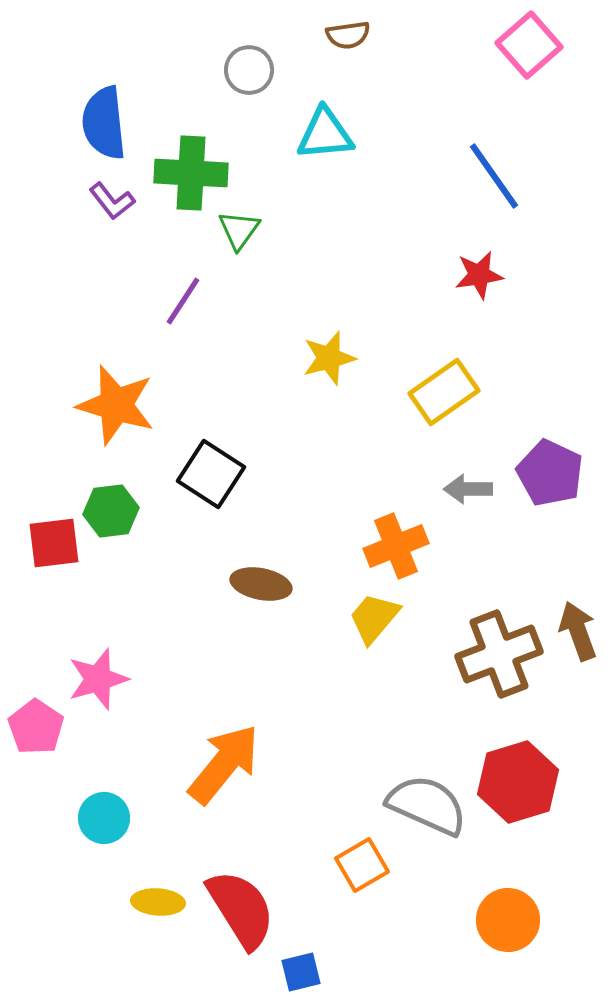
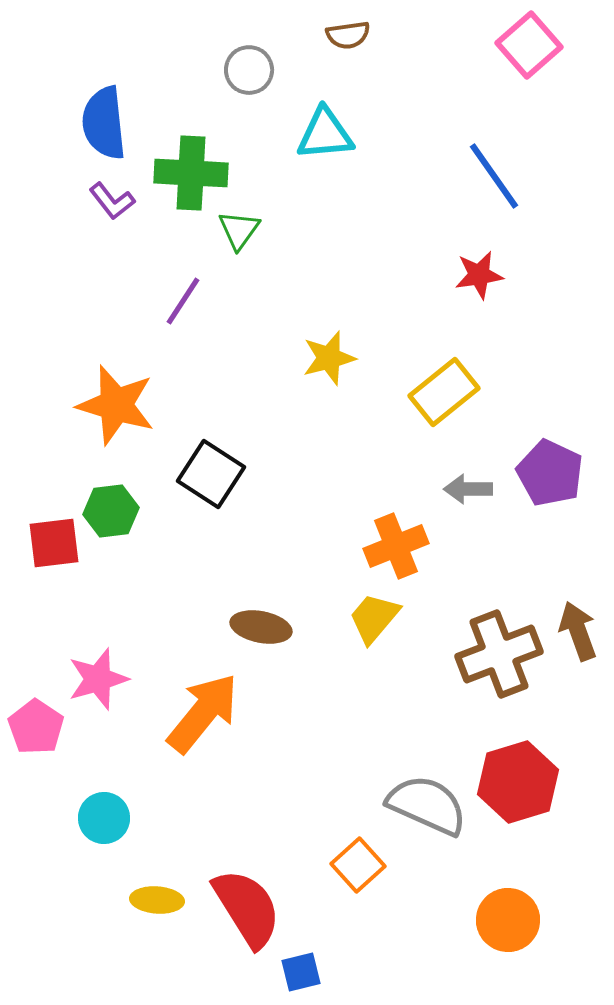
yellow rectangle: rotated 4 degrees counterclockwise
brown ellipse: moved 43 px down
orange arrow: moved 21 px left, 51 px up
orange square: moved 4 px left; rotated 12 degrees counterclockwise
yellow ellipse: moved 1 px left, 2 px up
red semicircle: moved 6 px right, 1 px up
